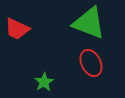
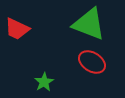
green triangle: moved 1 px down
red ellipse: moved 1 px right, 1 px up; rotated 32 degrees counterclockwise
